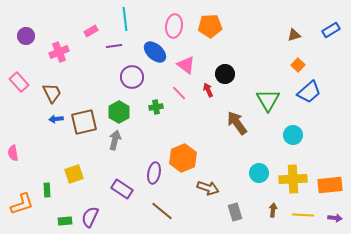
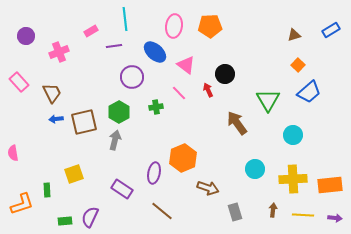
cyan circle at (259, 173): moved 4 px left, 4 px up
